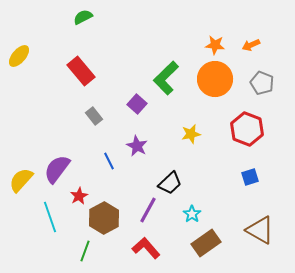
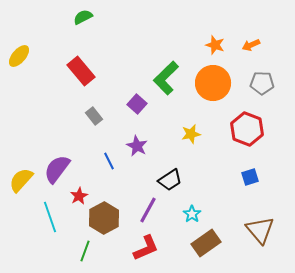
orange star: rotated 12 degrees clockwise
orange circle: moved 2 px left, 4 px down
gray pentagon: rotated 20 degrees counterclockwise
black trapezoid: moved 3 px up; rotated 10 degrees clockwise
brown triangle: rotated 20 degrees clockwise
red L-shape: rotated 108 degrees clockwise
